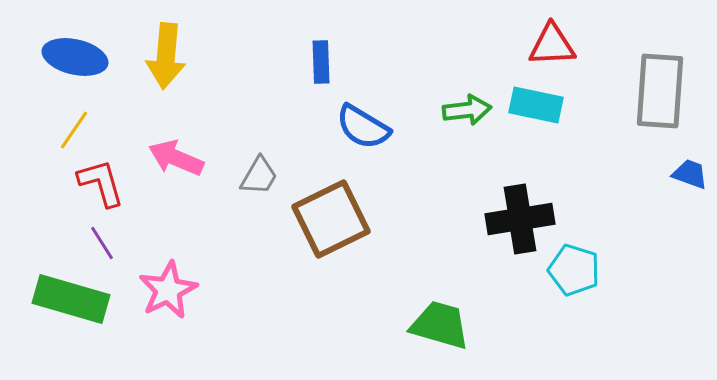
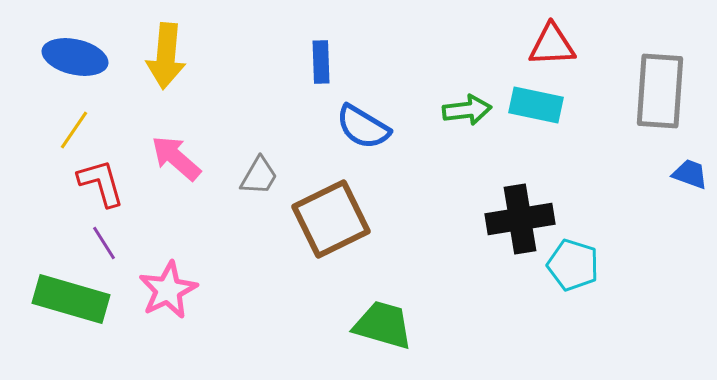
pink arrow: rotated 18 degrees clockwise
purple line: moved 2 px right
cyan pentagon: moved 1 px left, 5 px up
green trapezoid: moved 57 px left
